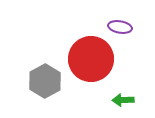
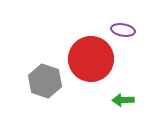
purple ellipse: moved 3 px right, 3 px down
gray hexagon: rotated 12 degrees counterclockwise
